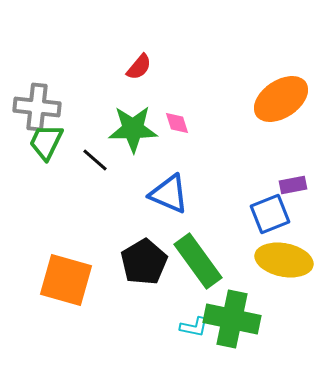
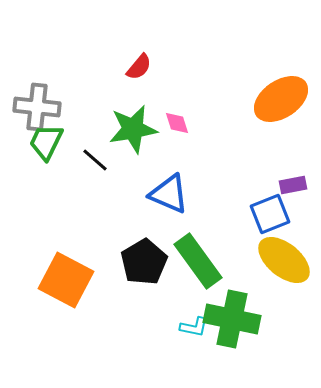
green star: rotated 9 degrees counterclockwise
yellow ellipse: rotated 28 degrees clockwise
orange square: rotated 12 degrees clockwise
